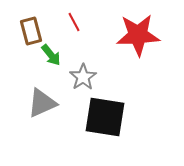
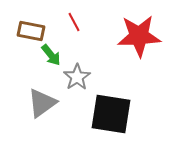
brown rectangle: rotated 64 degrees counterclockwise
red star: moved 1 px right, 1 px down
gray star: moved 6 px left
gray triangle: rotated 12 degrees counterclockwise
black square: moved 6 px right, 3 px up
